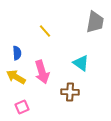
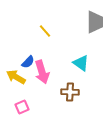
gray trapezoid: rotated 10 degrees counterclockwise
blue semicircle: moved 11 px right, 9 px down; rotated 48 degrees clockwise
